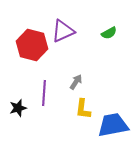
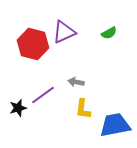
purple triangle: moved 1 px right, 1 px down
red hexagon: moved 1 px right, 1 px up
gray arrow: rotated 112 degrees counterclockwise
purple line: moved 1 px left, 2 px down; rotated 50 degrees clockwise
blue trapezoid: moved 2 px right
